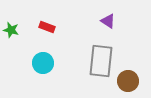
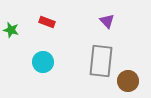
purple triangle: moved 1 px left; rotated 14 degrees clockwise
red rectangle: moved 5 px up
cyan circle: moved 1 px up
